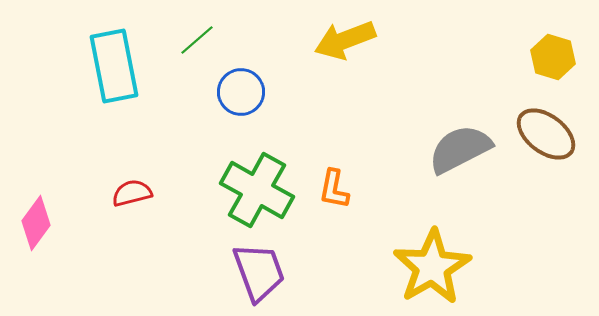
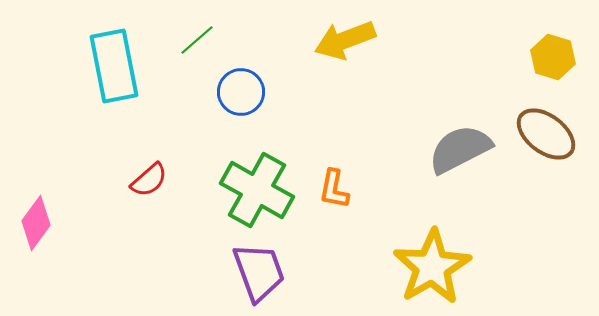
red semicircle: moved 17 px right, 13 px up; rotated 153 degrees clockwise
